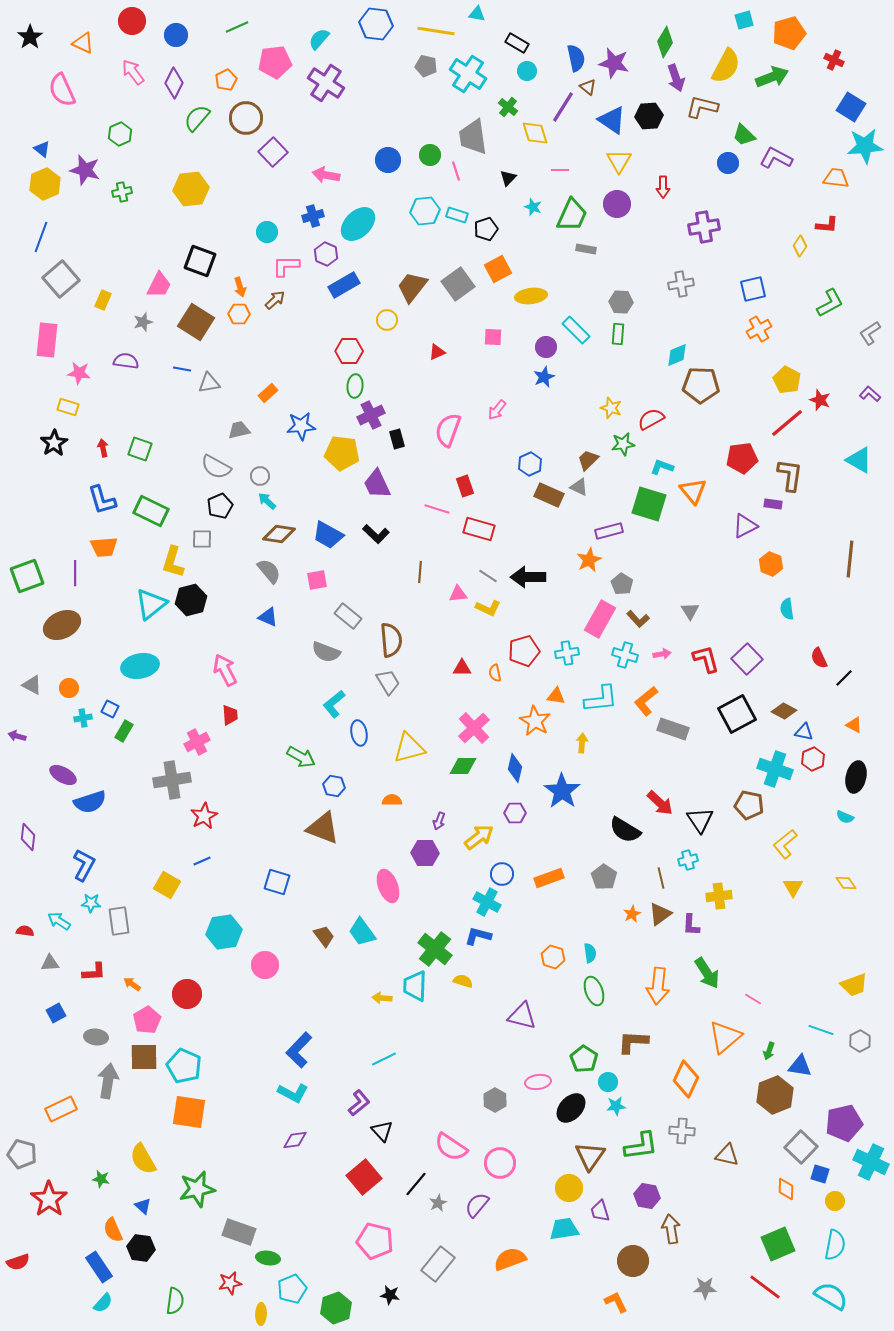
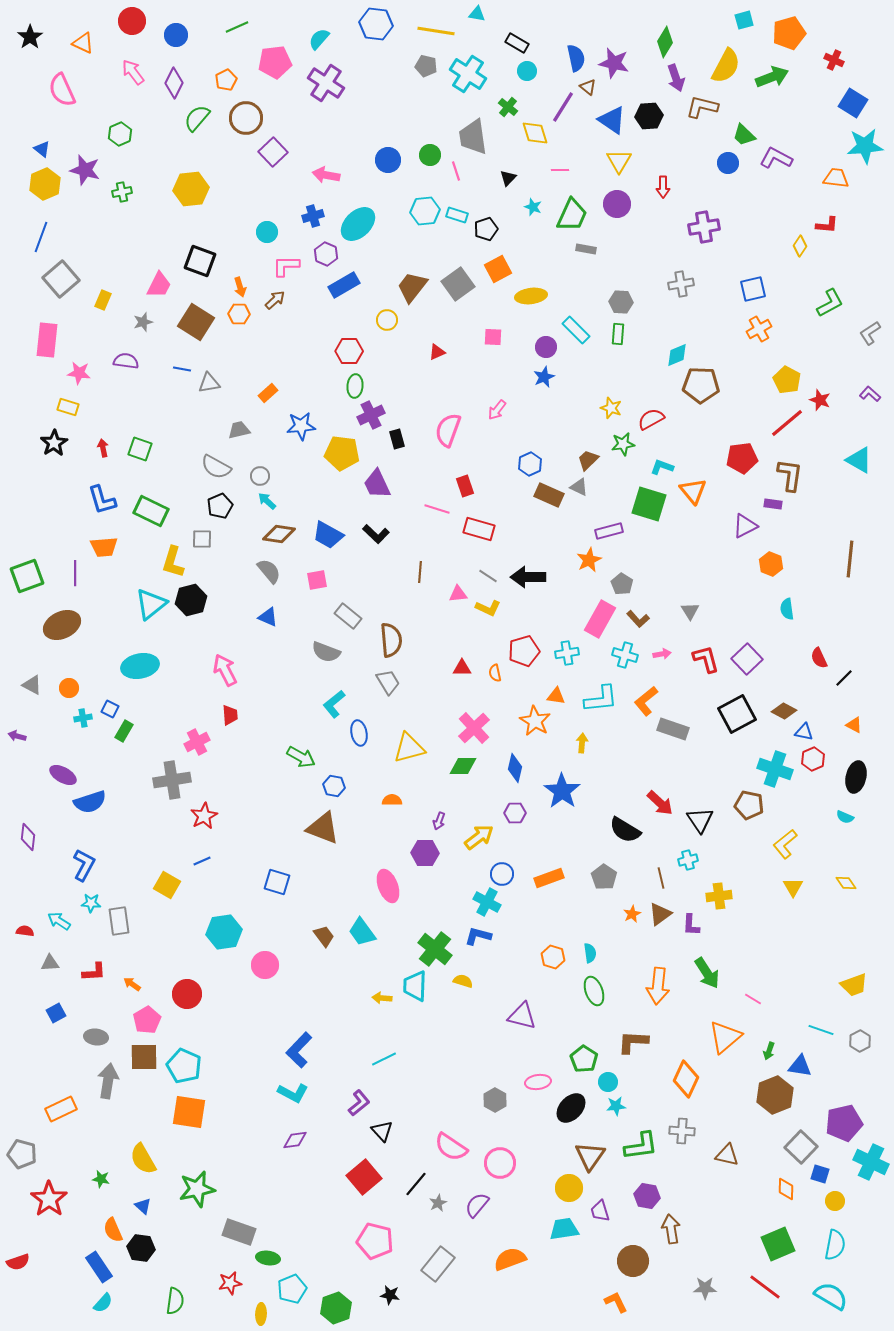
blue square at (851, 107): moved 2 px right, 4 px up
